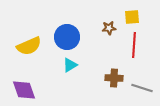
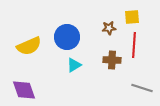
cyan triangle: moved 4 px right
brown cross: moved 2 px left, 18 px up
